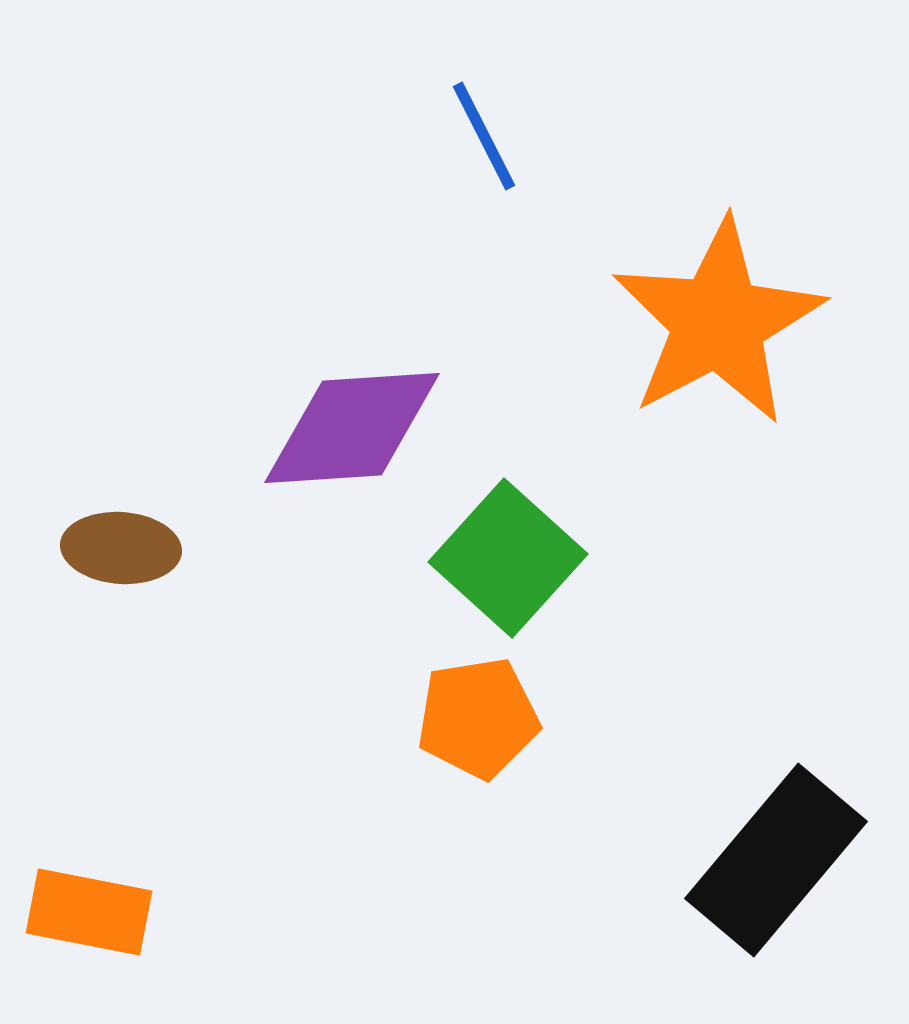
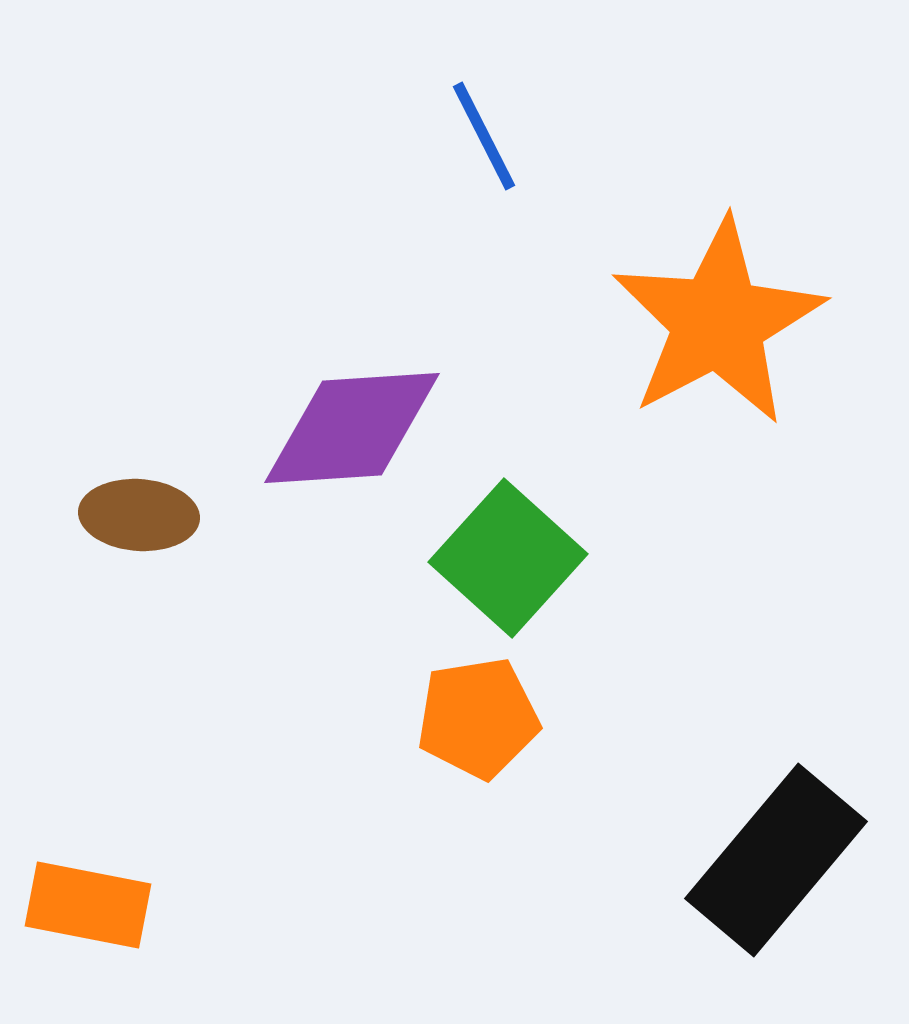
brown ellipse: moved 18 px right, 33 px up
orange rectangle: moved 1 px left, 7 px up
